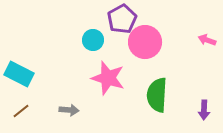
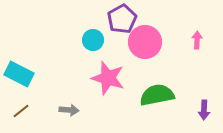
pink arrow: moved 10 px left; rotated 72 degrees clockwise
green semicircle: rotated 76 degrees clockwise
